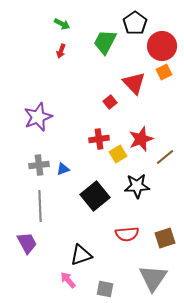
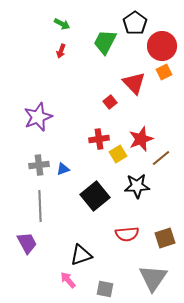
brown line: moved 4 px left, 1 px down
